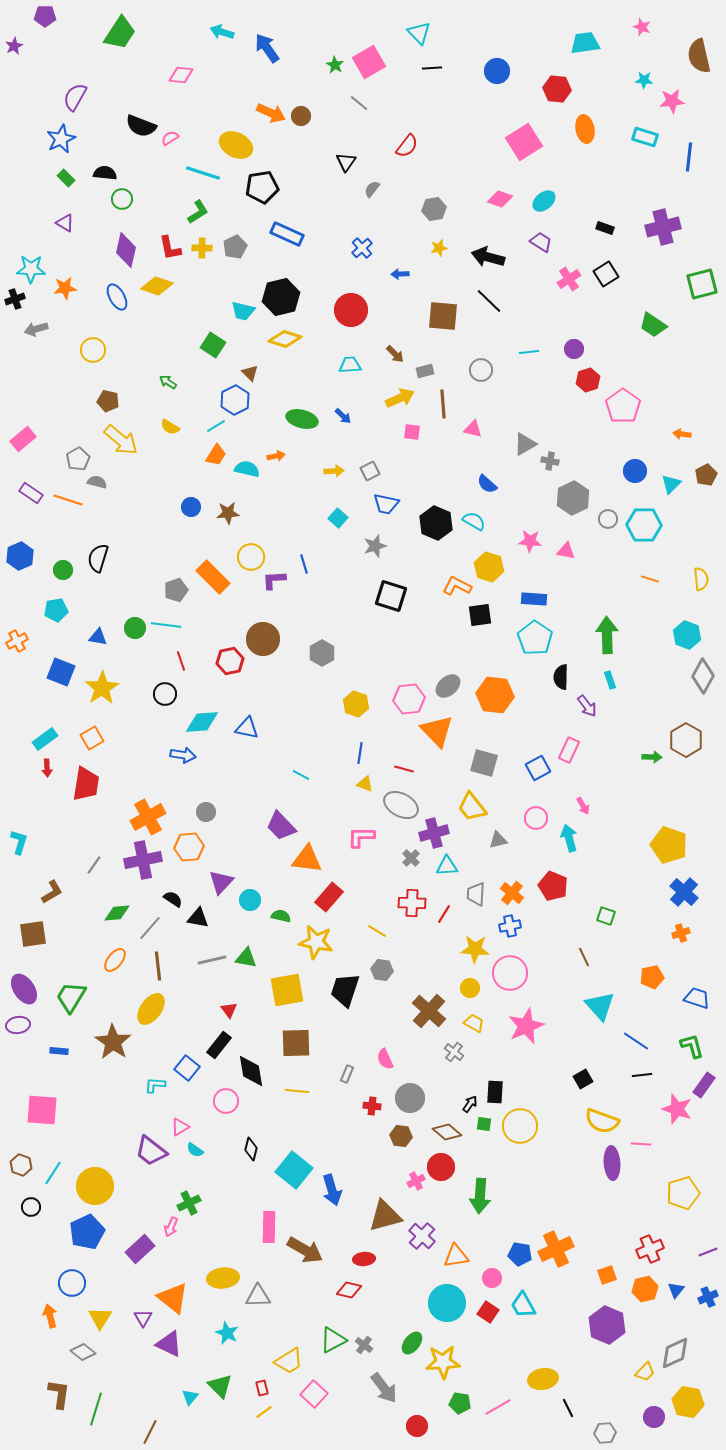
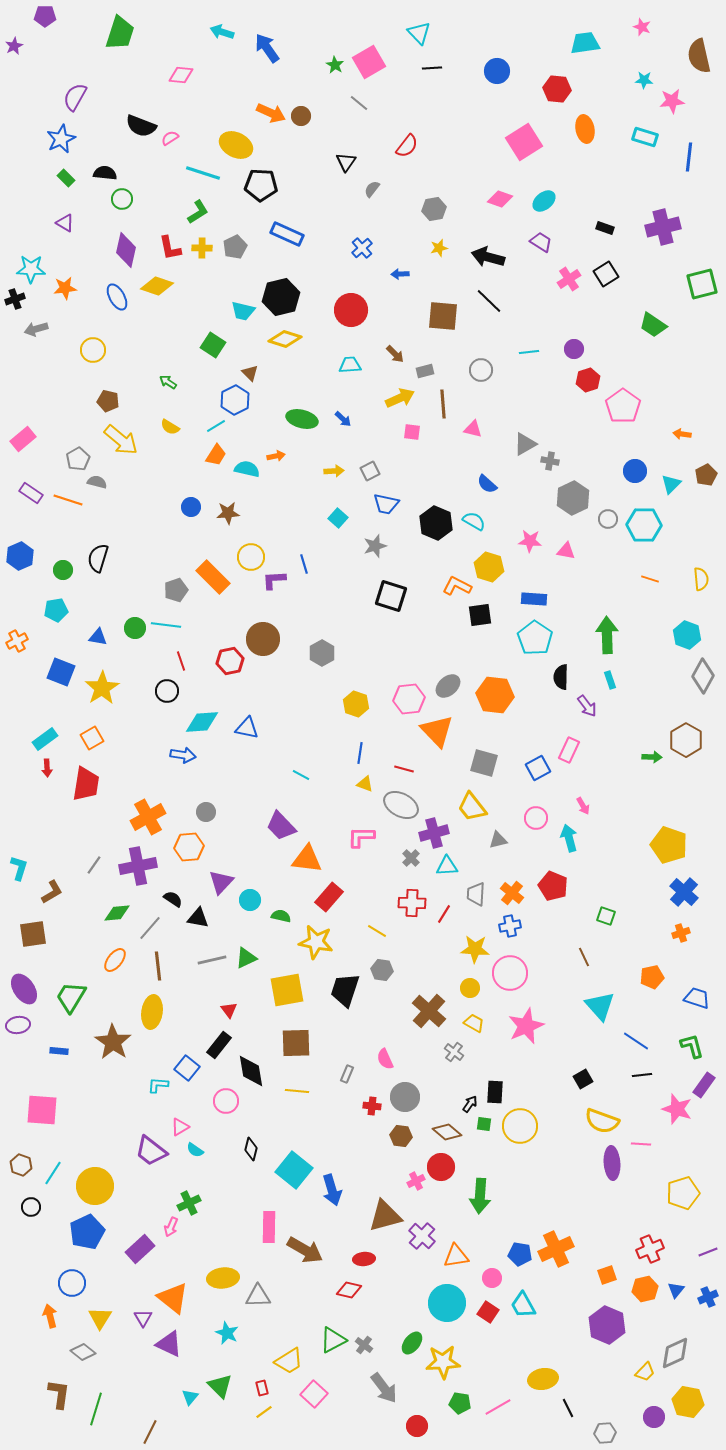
green trapezoid at (120, 33): rotated 15 degrees counterclockwise
black pentagon at (262, 187): moved 1 px left, 2 px up; rotated 12 degrees clockwise
blue arrow at (343, 416): moved 3 px down
black circle at (165, 694): moved 2 px right, 3 px up
cyan L-shape at (19, 842): moved 26 px down
purple cross at (143, 860): moved 5 px left, 6 px down
green triangle at (246, 958): rotated 35 degrees counterclockwise
yellow ellipse at (151, 1009): moved 1 px right, 3 px down; rotated 28 degrees counterclockwise
cyan L-shape at (155, 1085): moved 3 px right
gray circle at (410, 1098): moved 5 px left, 1 px up
